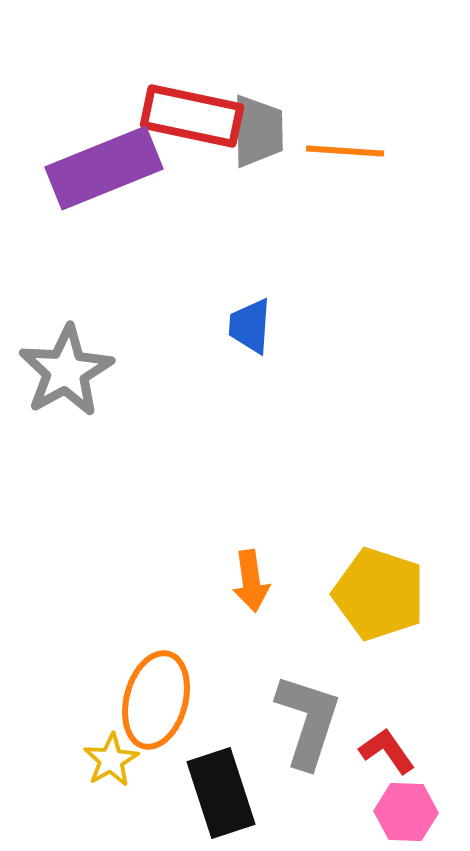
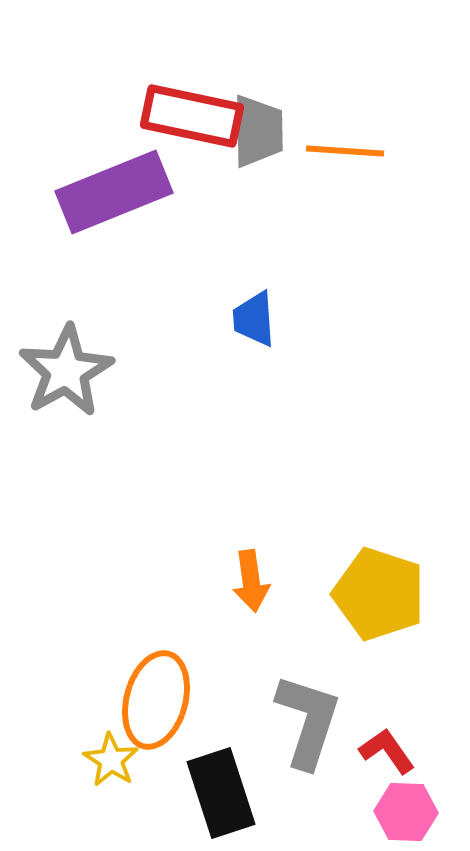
purple rectangle: moved 10 px right, 24 px down
blue trapezoid: moved 4 px right, 7 px up; rotated 8 degrees counterclockwise
yellow star: rotated 10 degrees counterclockwise
